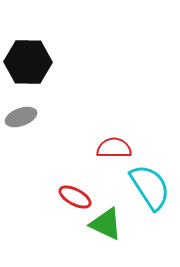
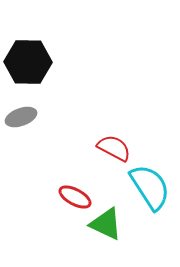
red semicircle: rotated 28 degrees clockwise
